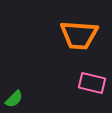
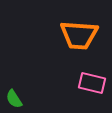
green semicircle: rotated 102 degrees clockwise
